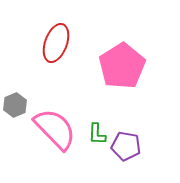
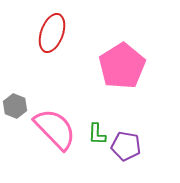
red ellipse: moved 4 px left, 10 px up
gray hexagon: moved 1 px down; rotated 15 degrees counterclockwise
